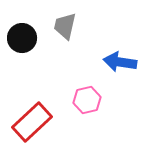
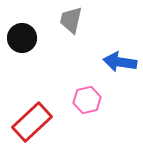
gray trapezoid: moved 6 px right, 6 px up
